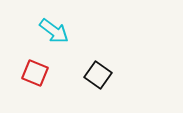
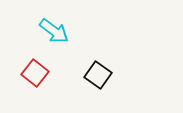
red square: rotated 16 degrees clockwise
